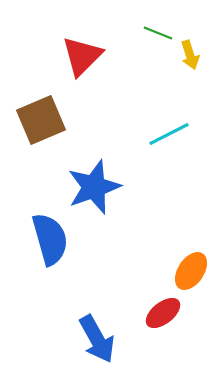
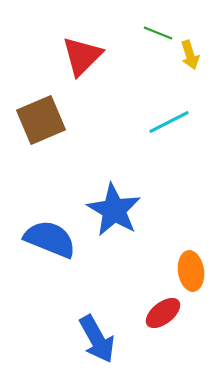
cyan line: moved 12 px up
blue star: moved 20 px right, 23 px down; rotated 22 degrees counterclockwise
blue semicircle: rotated 52 degrees counterclockwise
orange ellipse: rotated 42 degrees counterclockwise
